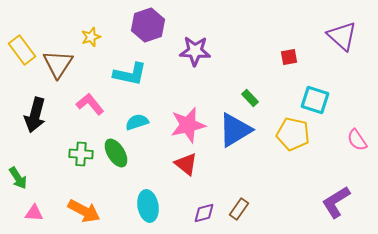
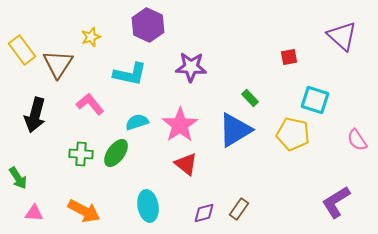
purple hexagon: rotated 16 degrees counterclockwise
purple star: moved 4 px left, 16 px down
pink star: moved 8 px left; rotated 21 degrees counterclockwise
green ellipse: rotated 68 degrees clockwise
